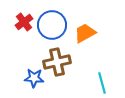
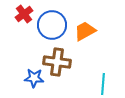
red cross: moved 8 px up
orange trapezoid: moved 2 px up
brown cross: rotated 20 degrees clockwise
cyan line: moved 1 px right, 1 px down; rotated 20 degrees clockwise
